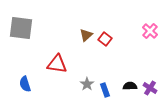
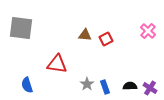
pink cross: moved 2 px left
brown triangle: moved 1 px left; rotated 48 degrees clockwise
red square: moved 1 px right; rotated 24 degrees clockwise
blue semicircle: moved 2 px right, 1 px down
blue rectangle: moved 3 px up
